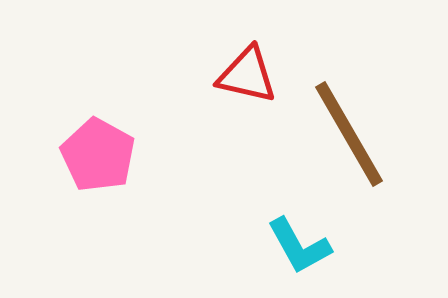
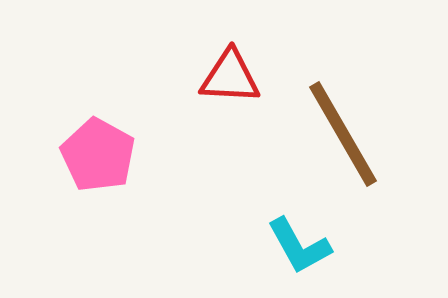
red triangle: moved 17 px left, 2 px down; rotated 10 degrees counterclockwise
brown line: moved 6 px left
